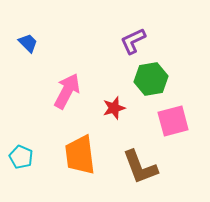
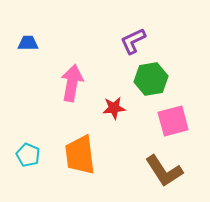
blue trapezoid: rotated 45 degrees counterclockwise
pink arrow: moved 5 px right, 8 px up; rotated 18 degrees counterclockwise
red star: rotated 10 degrees clockwise
cyan pentagon: moved 7 px right, 2 px up
brown L-shape: moved 24 px right, 4 px down; rotated 12 degrees counterclockwise
